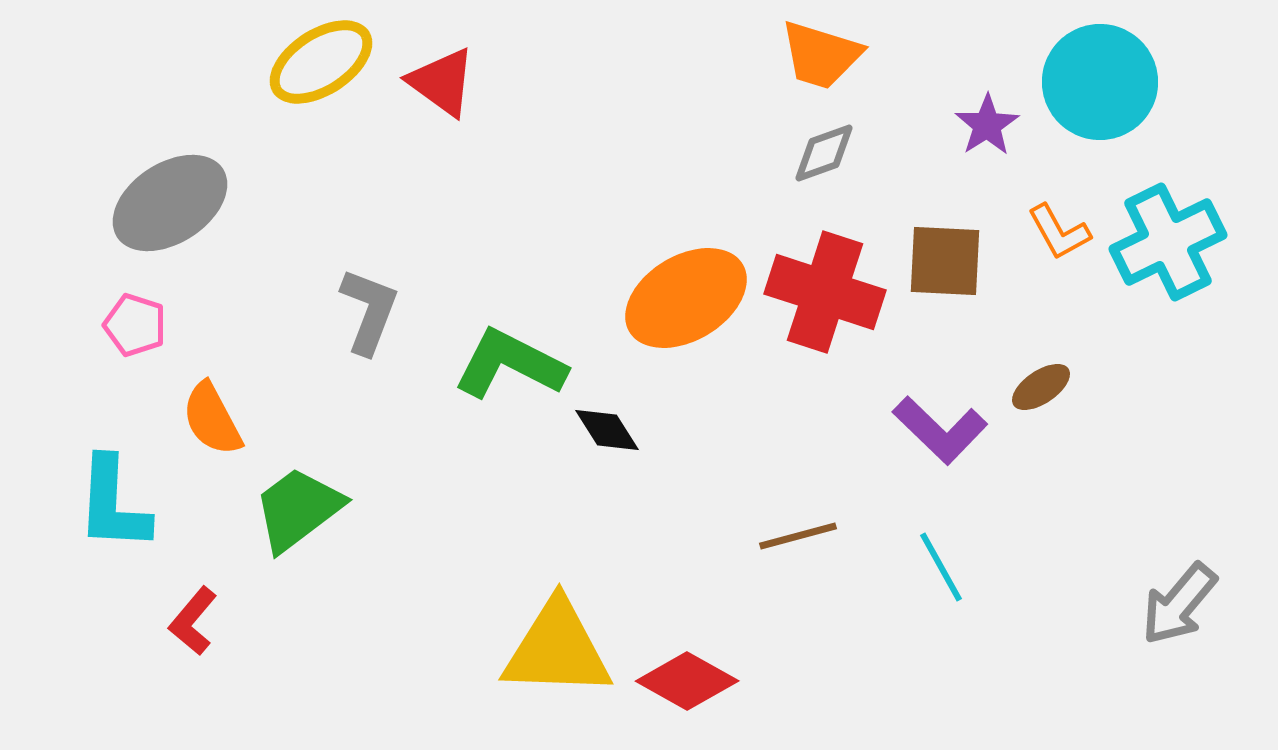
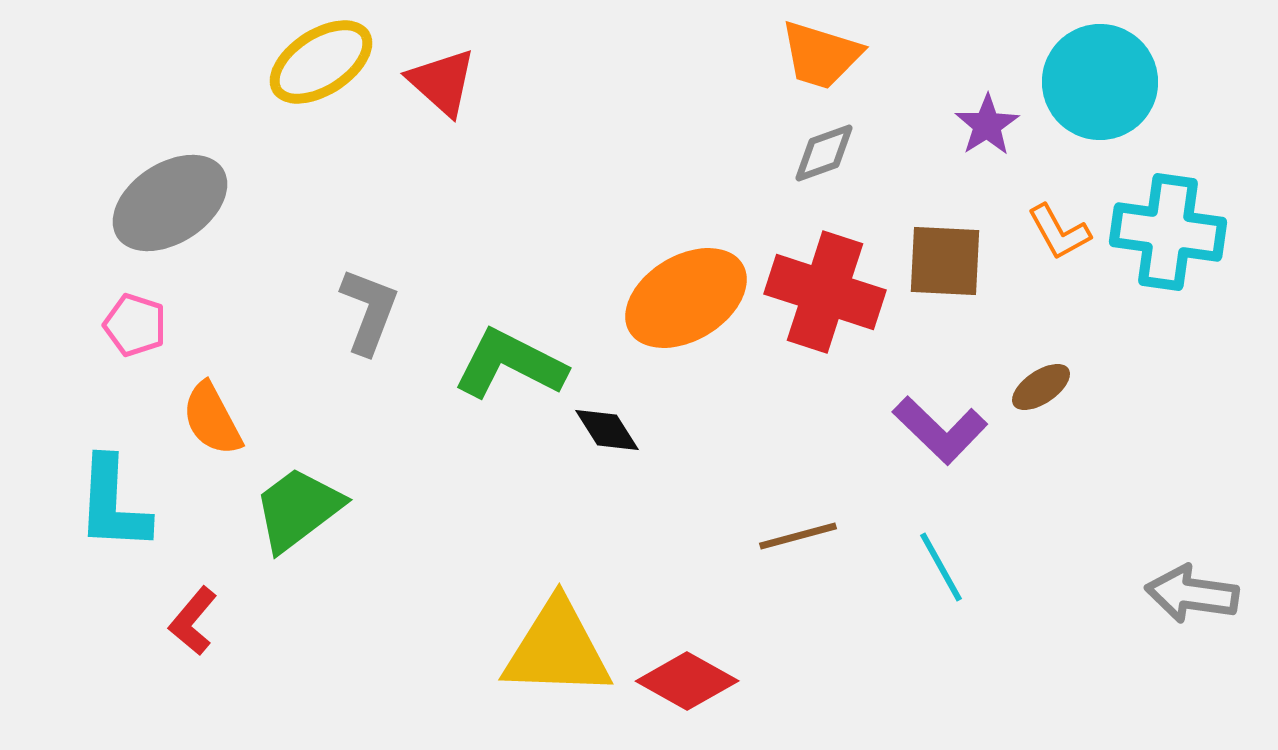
red triangle: rotated 6 degrees clockwise
cyan cross: moved 10 px up; rotated 34 degrees clockwise
gray arrow: moved 13 px right, 10 px up; rotated 58 degrees clockwise
